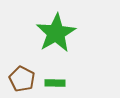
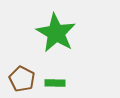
green star: rotated 12 degrees counterclockwise
